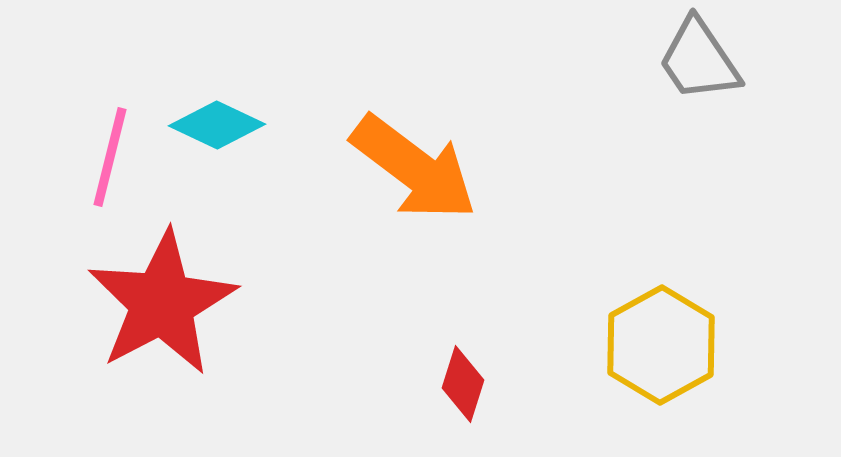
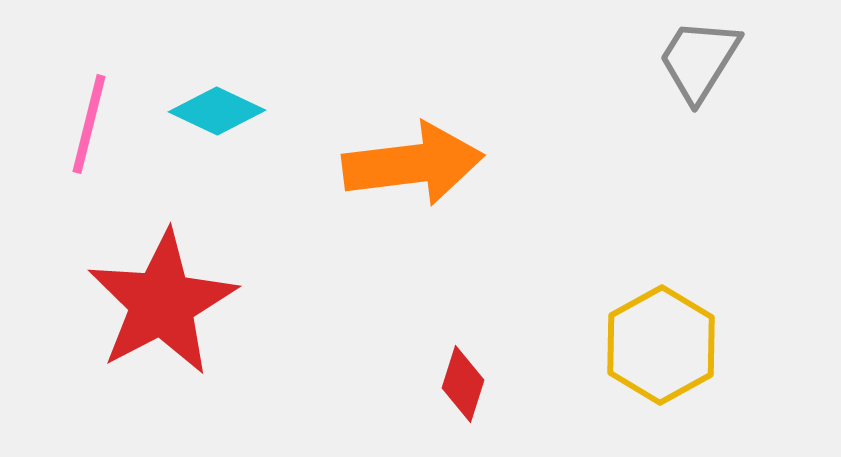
gray trapezoid: rotated 66 degrees clockwise
cyan diamond: moved 14 px up
pink line: moved 21 px left, 33 px up
orange arrow: moved 1 px left, 4 px up; rotated 44 degrees counterclockwise
